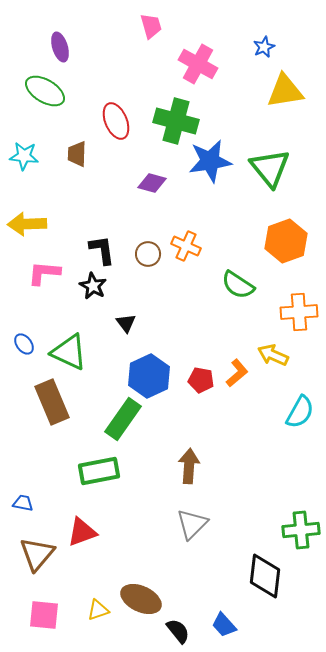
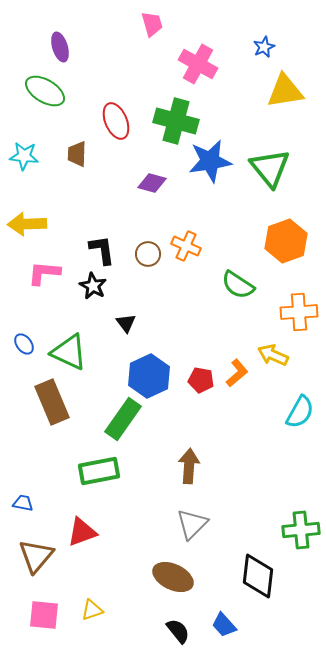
pink trapezoid at (151, 26): moved 1 px right, 2 px up
brown triangle at (37, 554): moved 1 px left, 2 px down
black diamond at (265, 576): moved 7 px left
brown ellipse at (141, 599): moved 32 px right, 22 px up
yellow triangle at (98, 610): moved 6 px left
